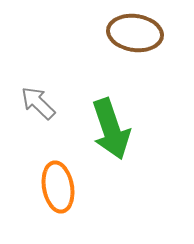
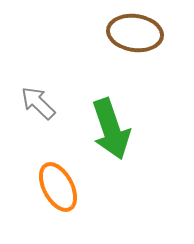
orange ellipse: rotated 18 degrees counterclockwise
